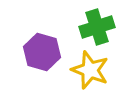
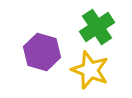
green cross: rotated 16 degrees counterclockwise
